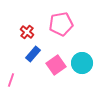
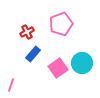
pink pentagon: rotated 10 degrees counterclockwise
red cross: rotated 24 degrees clockwise
pink square: moved 2 px right, 3 px down
pink line: moved 5 px down
